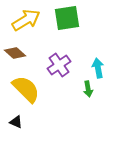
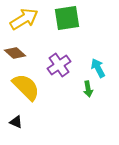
yellow arrow: moved 2 px left, 1 px up
cyan arrow: rotated 18 degrees counterclockwise
yellow semicircle: moved 2 px up
